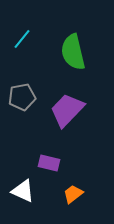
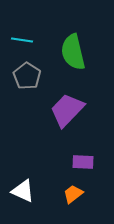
cyan line: moved 1 px down; rotated 60 degrees clockwise
gray pentagon: moved 5 px right, 21 px up; rotated 28 degrees counterclockwise
purple rectangle: moved 34 px right, 1 px up; rotated 10 degrees counterclockwise
